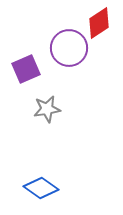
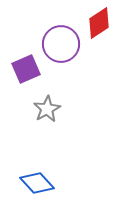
purple circle: moved 8 px left, 4 px up
gray star: rotated 20 degrees counterclockwise
blue diamond: moved 4 px left, 5 px up; rotated 12 degrees clockwise
